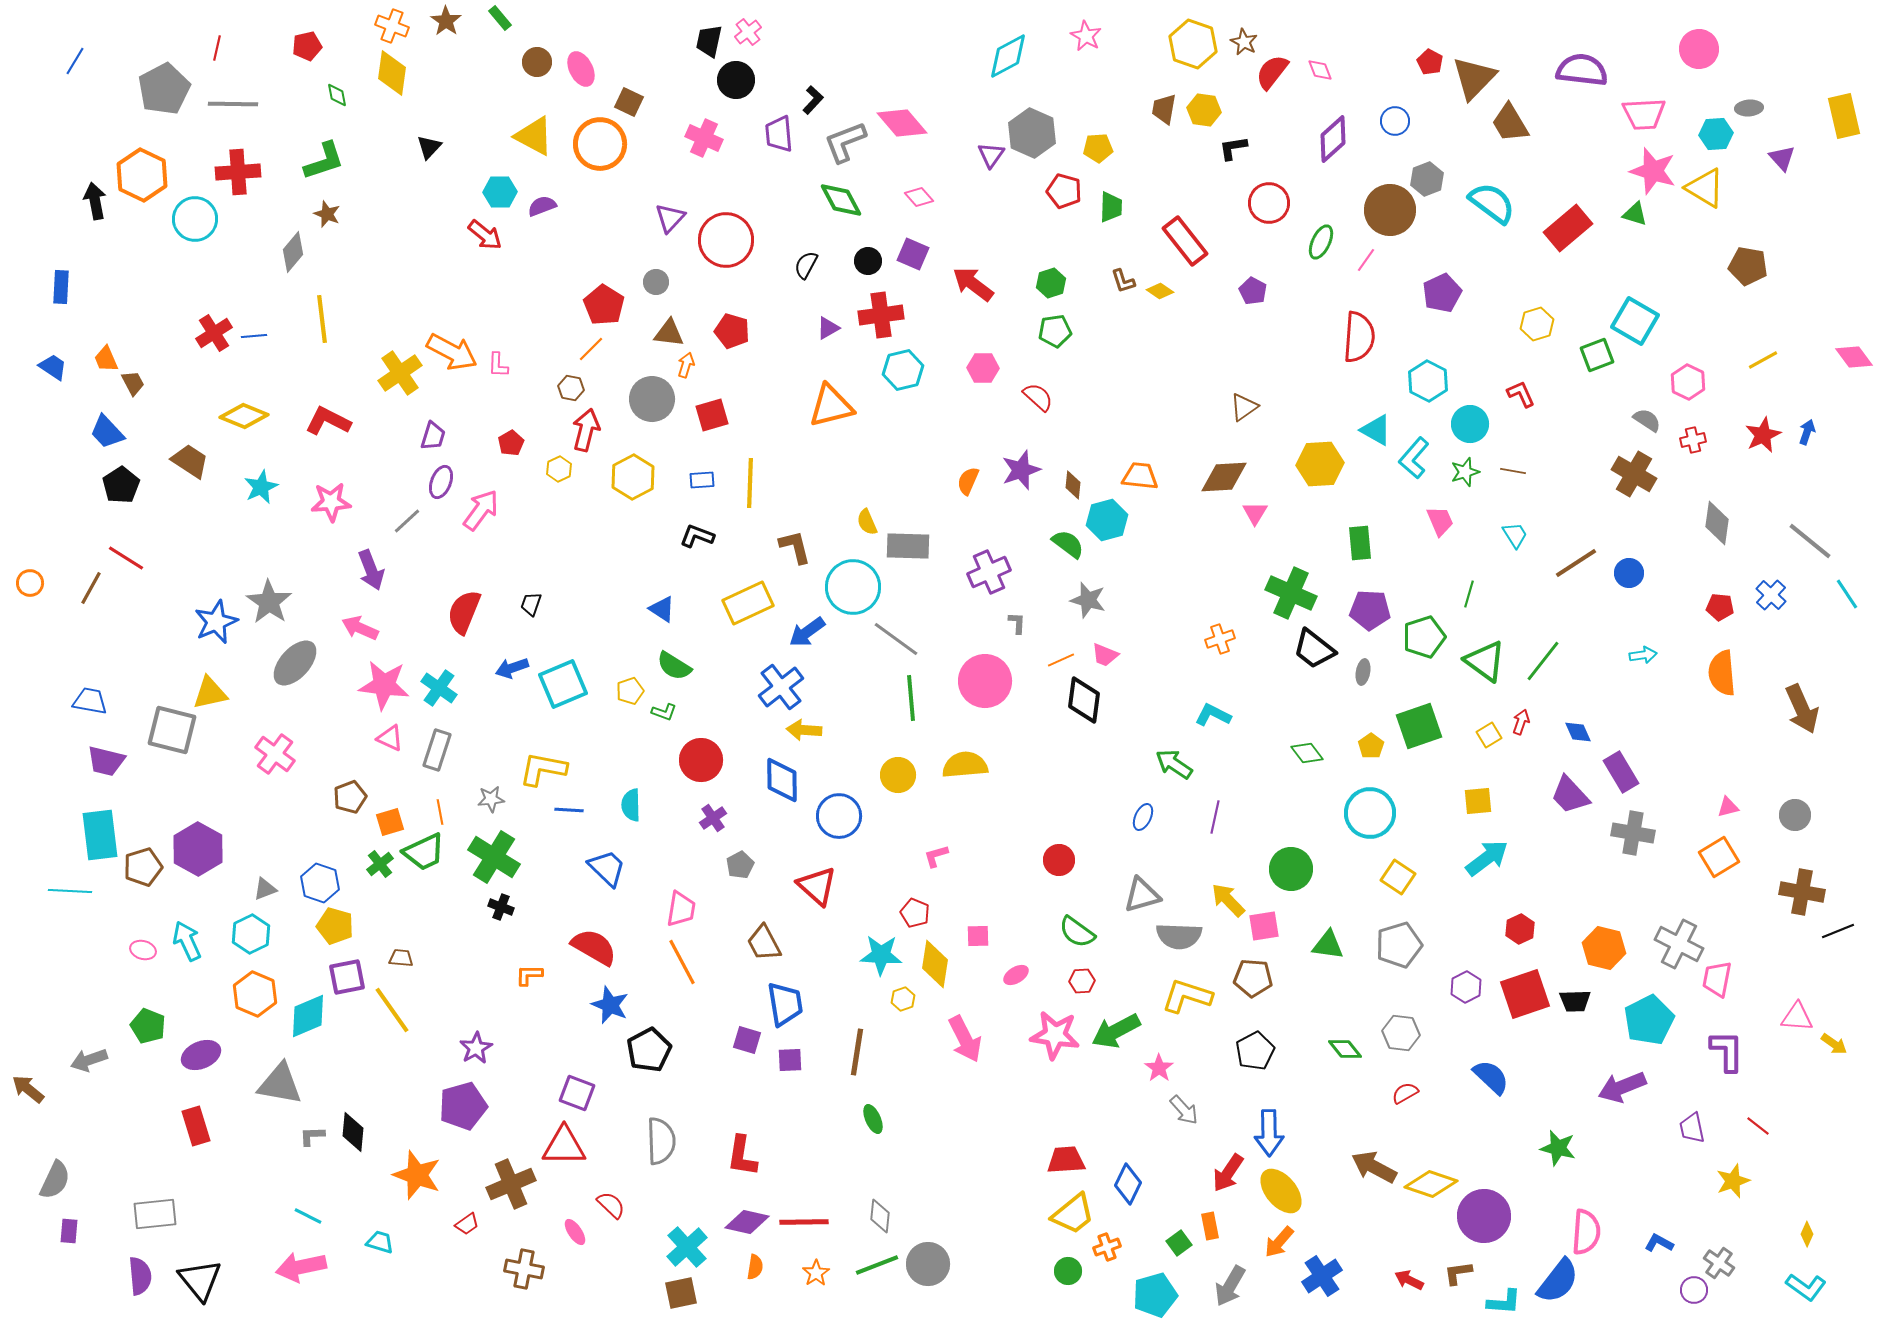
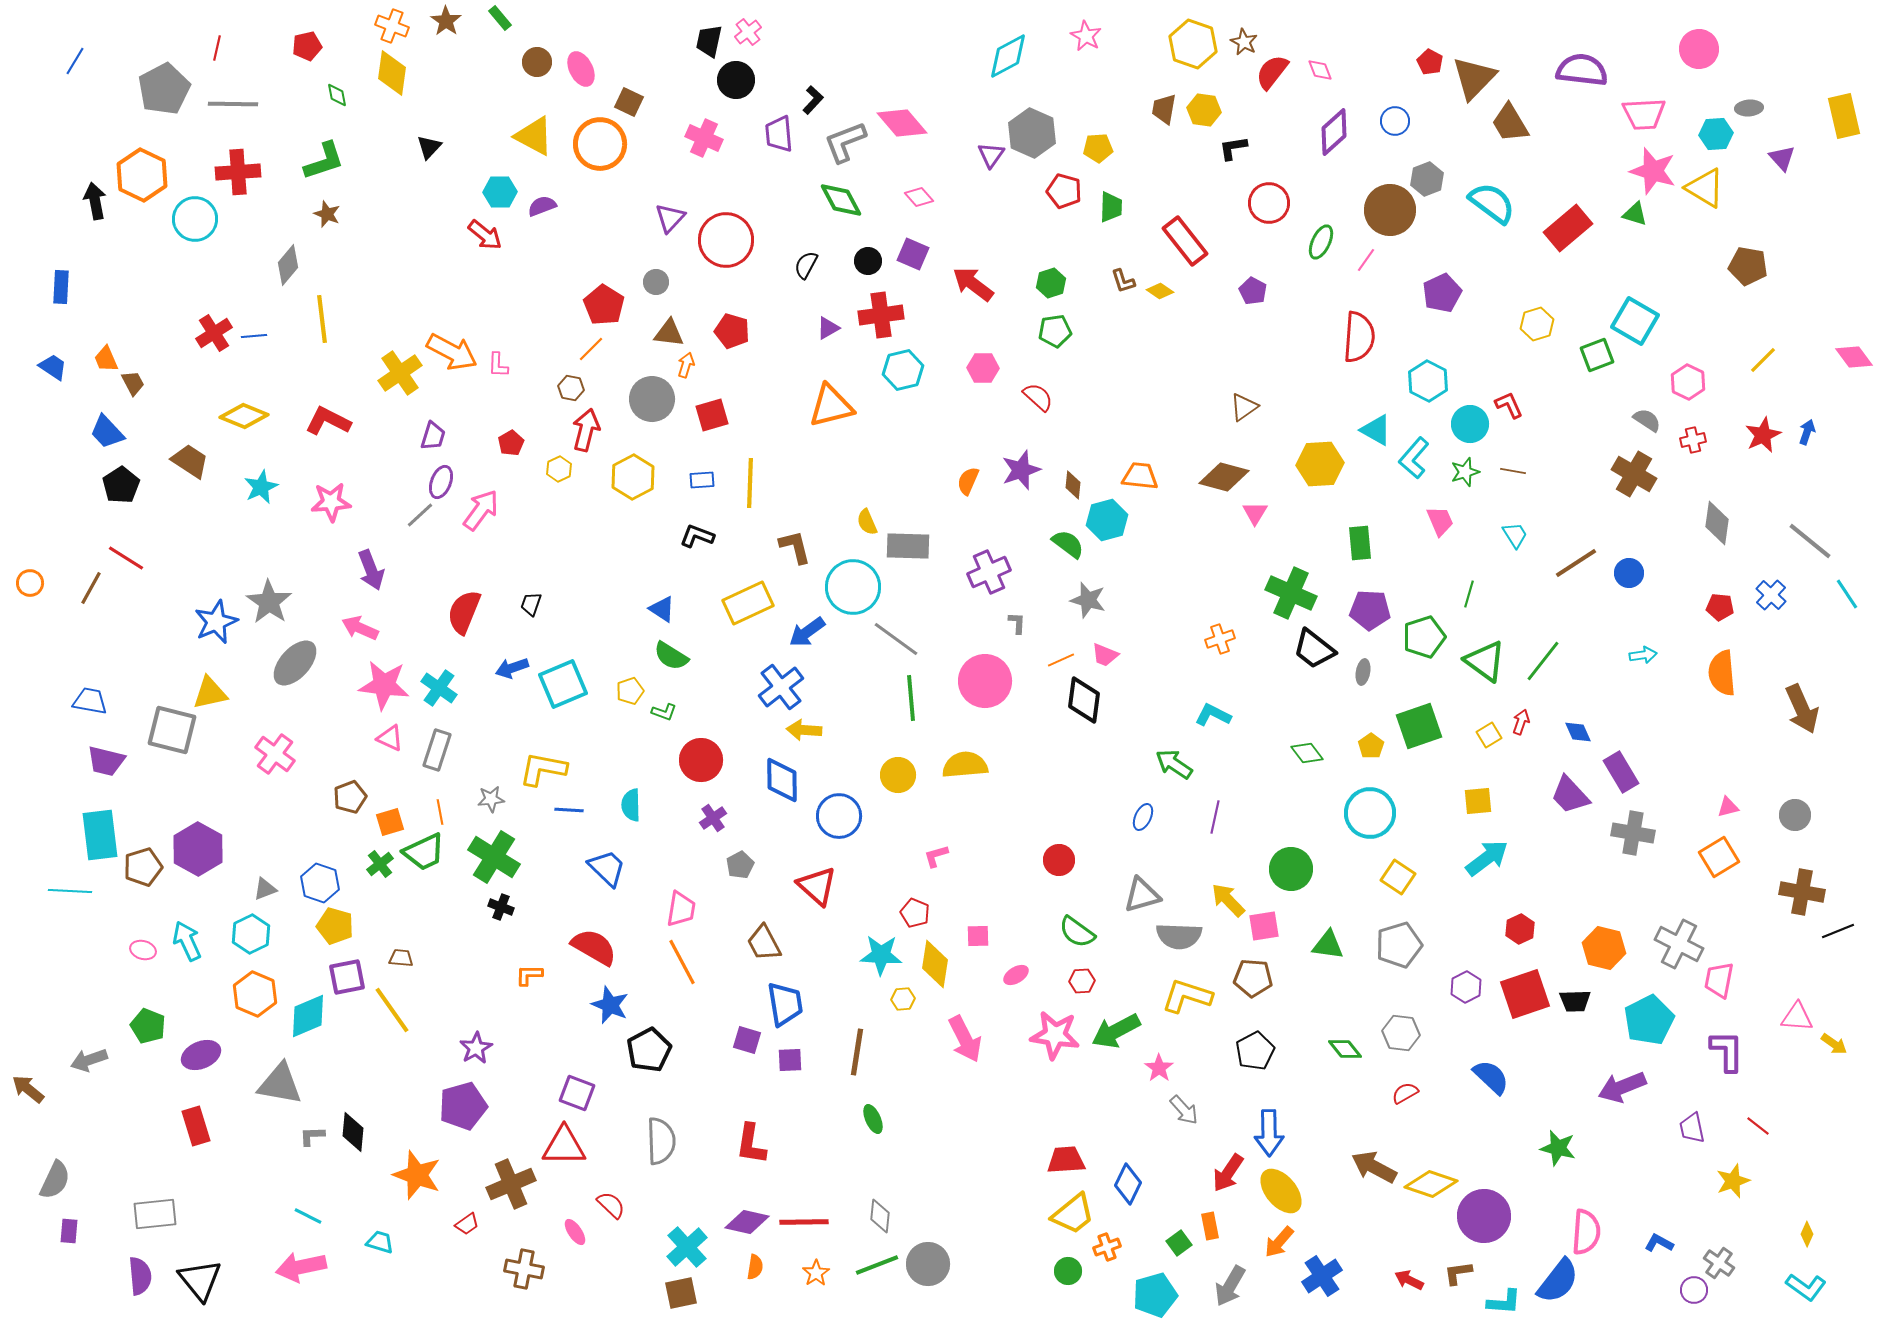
purple diamond at (1333, 139): moved 1 px right, 7 px up
gray diamond at (293, 252): moved 5 px left, 13 px down
yellow line at (1763, 360): rotated 16 degrees counterclockwise
red L-shape at (1521, 394): moved 12 px left, 11 px down
brown diamond at (1224, 477): rotated 18 degrees clockwise
gray line at (407, 521): moved 13 px right, 6 px up
green semicircle at (674, 666): moved 3 px left, 10 px up
pink trapezoid at (1717, 979): moved 2 px right, 1 px down
yellow hexagon at (903, 999): rotated 15 degrees clockwise
red L-shape at (742, 1156): moved 9 px right, 12 px up
